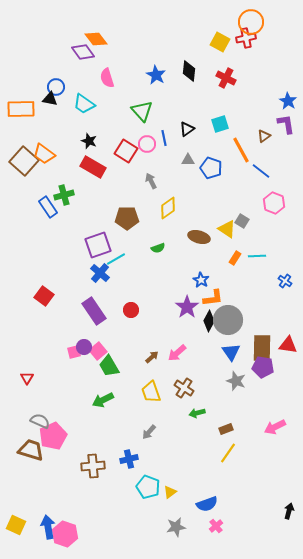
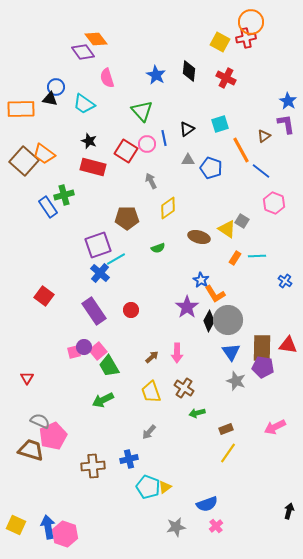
red rectangle at (93, 167): rotated 15 degrees counterclockwise
orange L-shape at (213, 298): moved 2 px right, 4 px up; rotated 65 degrees clockwise
pink arrow at (177, 353): rotated 48 degrees counterclockwise
yellow triangle at (170, 492): moved 5 px left, 5 px up
